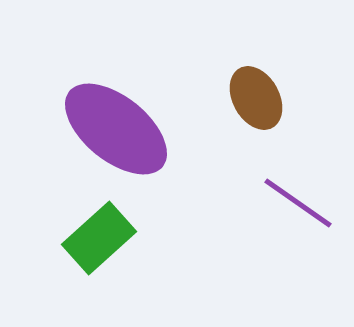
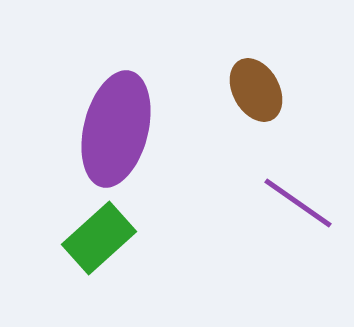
brown ellipse: moved 8 px up
purple ellipse: rotated 65 degrees clockwise
